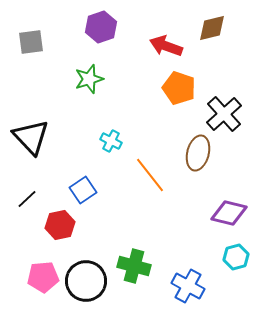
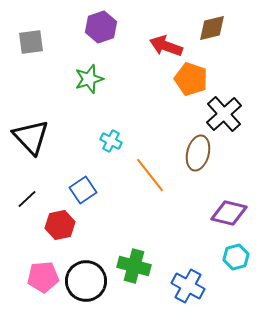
orange pentagon: moved 12 px right, 9 px up
